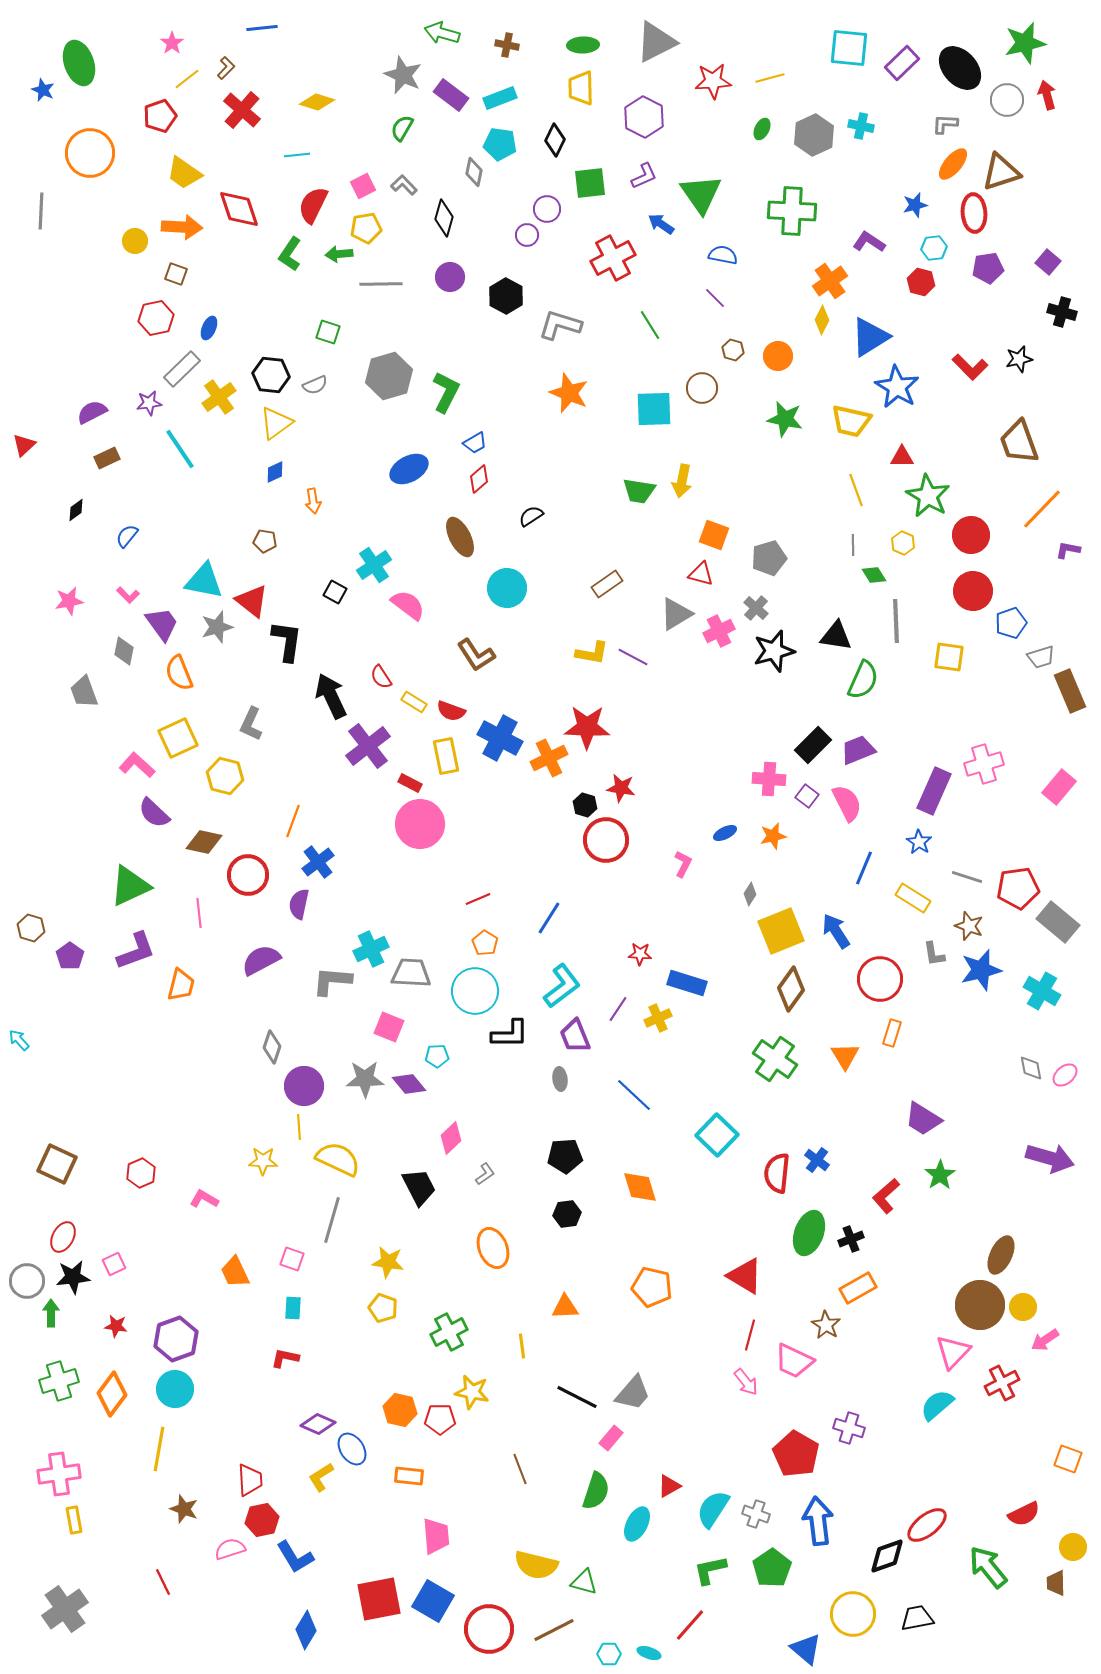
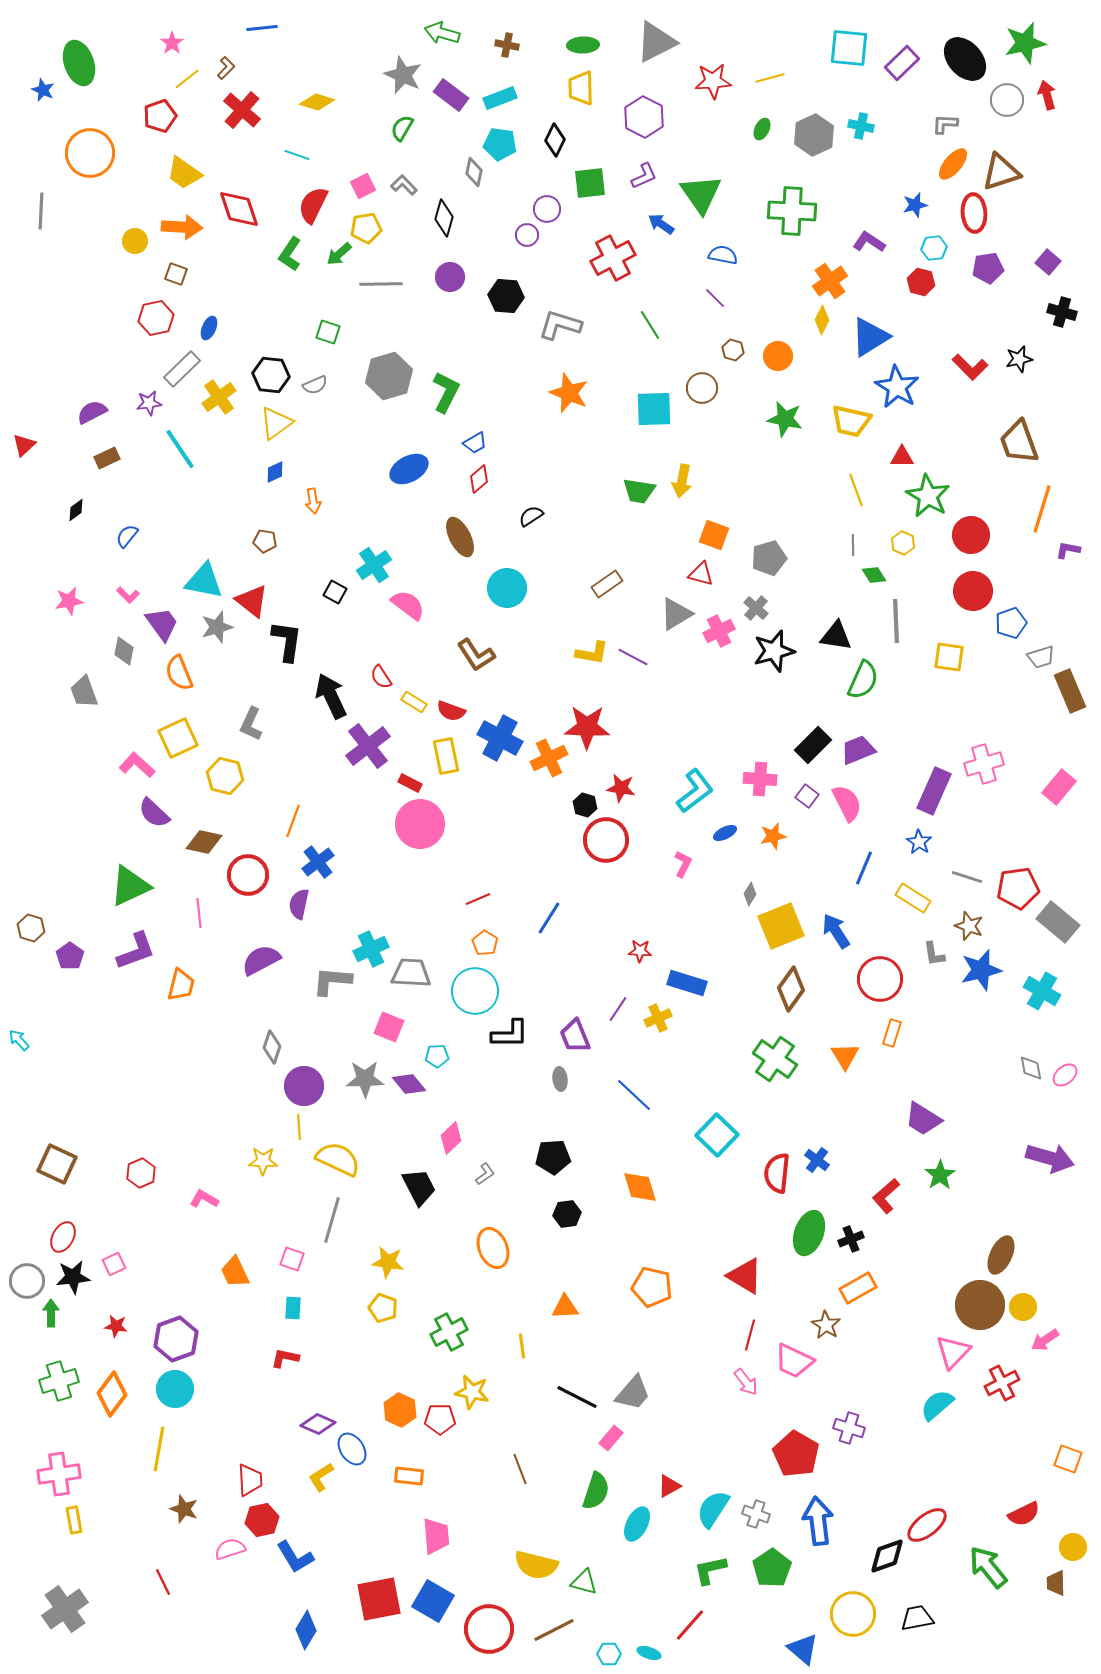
black ellipse at (960, 68): moved 5 px right, 9 px up
cyan line at (297, 155): rotated 25 degrees clockwise
green arrow at (339, 254): rotated 36 degrees counterclockwise
black hexagon at (506, 296): rotated 24 degrees counterclockwise
orange line at (1042, 509): rotated 27 degrees counterclockwise
pink cross at (769, 779): moved 9 px left
yellow square at (781, 931): moved 5 px up
red star at (640, 954): moved 3 px up
cyan L-shape at (562, 986): moved 133 px right, 195 px up
black pentagon at (565, 1156): moved 12 px left, 1 px down
orange hexagon at (400, 1410): rotated 12 degrees clockwise
blue triangle at (806, 1649): moved 3 px left
